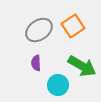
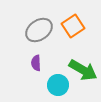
green arrow: moved 1 px right, 4 px down
